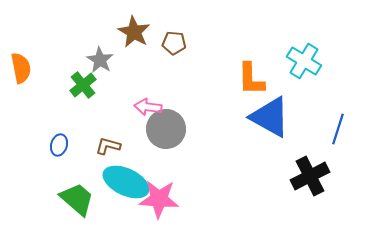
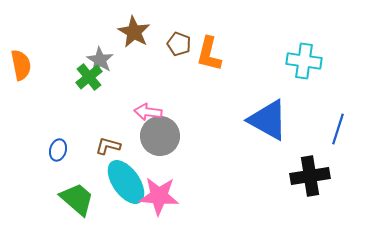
brown pentagon: moved 5 px right, 1 px down; rotated 15 degrees clockwise
cyan cross: rotated 24 degrees counterclockwise
orange semicircle: moved 3 px up
orange L-shape: moved 42 px left, 25 px up; rotated 15 degrees clockwise
green cross: moved 6 px right, 8 px up
pink arrow: moved 5 px down
blue triangle: moved 2 px left, 3 px down
gray circle: moved 6 px left, 7 px down
blue ellipse: moved 1 px left, 5 px down
black cross: rotated 18 degrees clockwise
cyan ellipse: rotated 30 degrees clockwise
pink star: moved 3 px up
